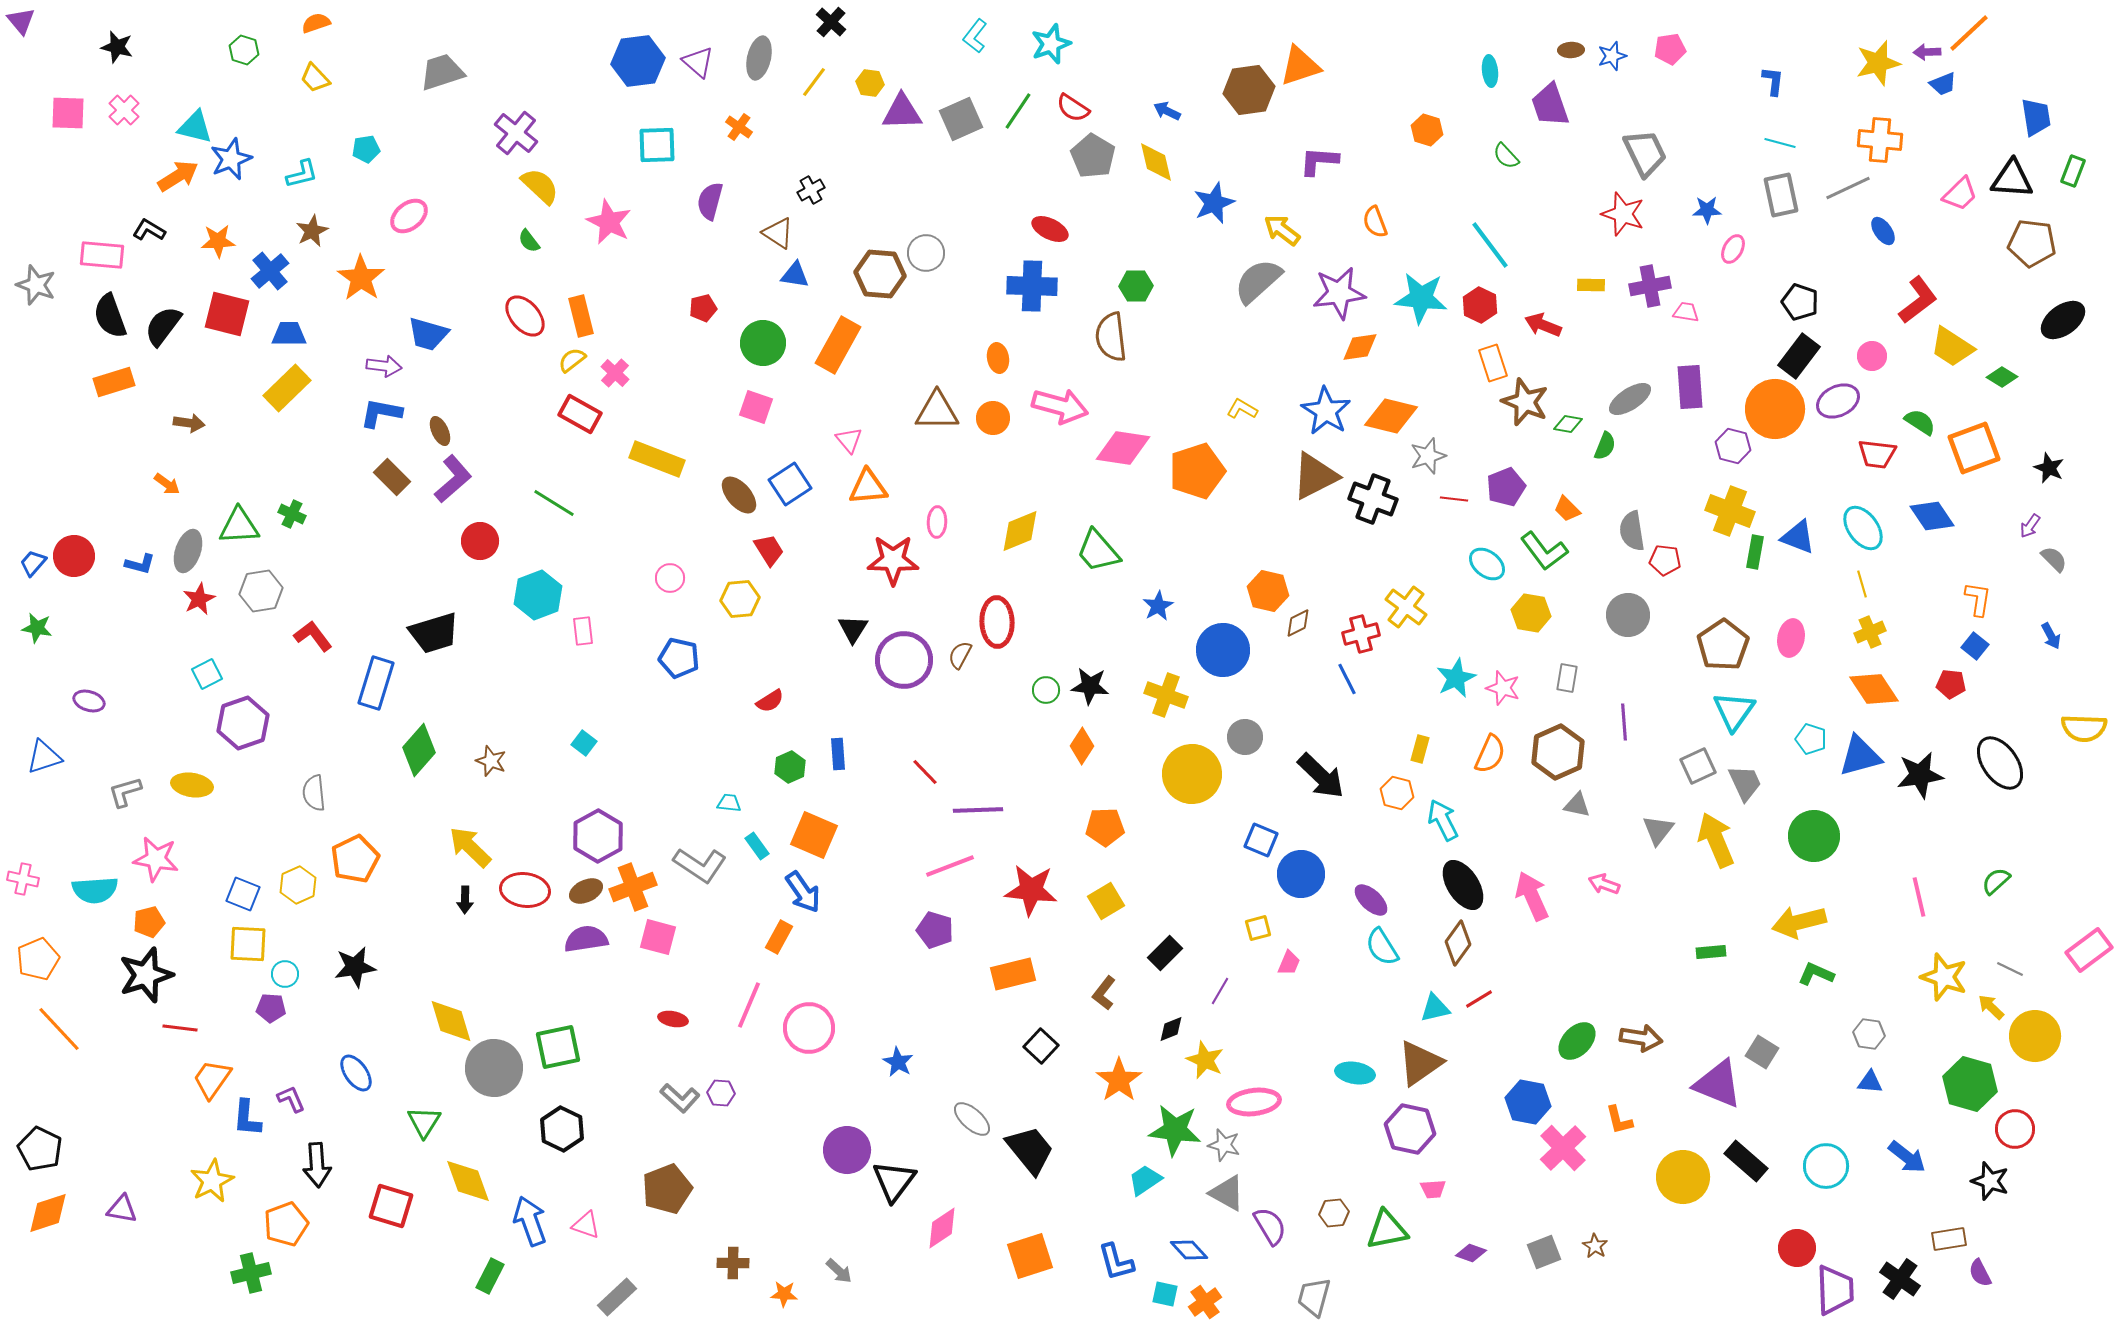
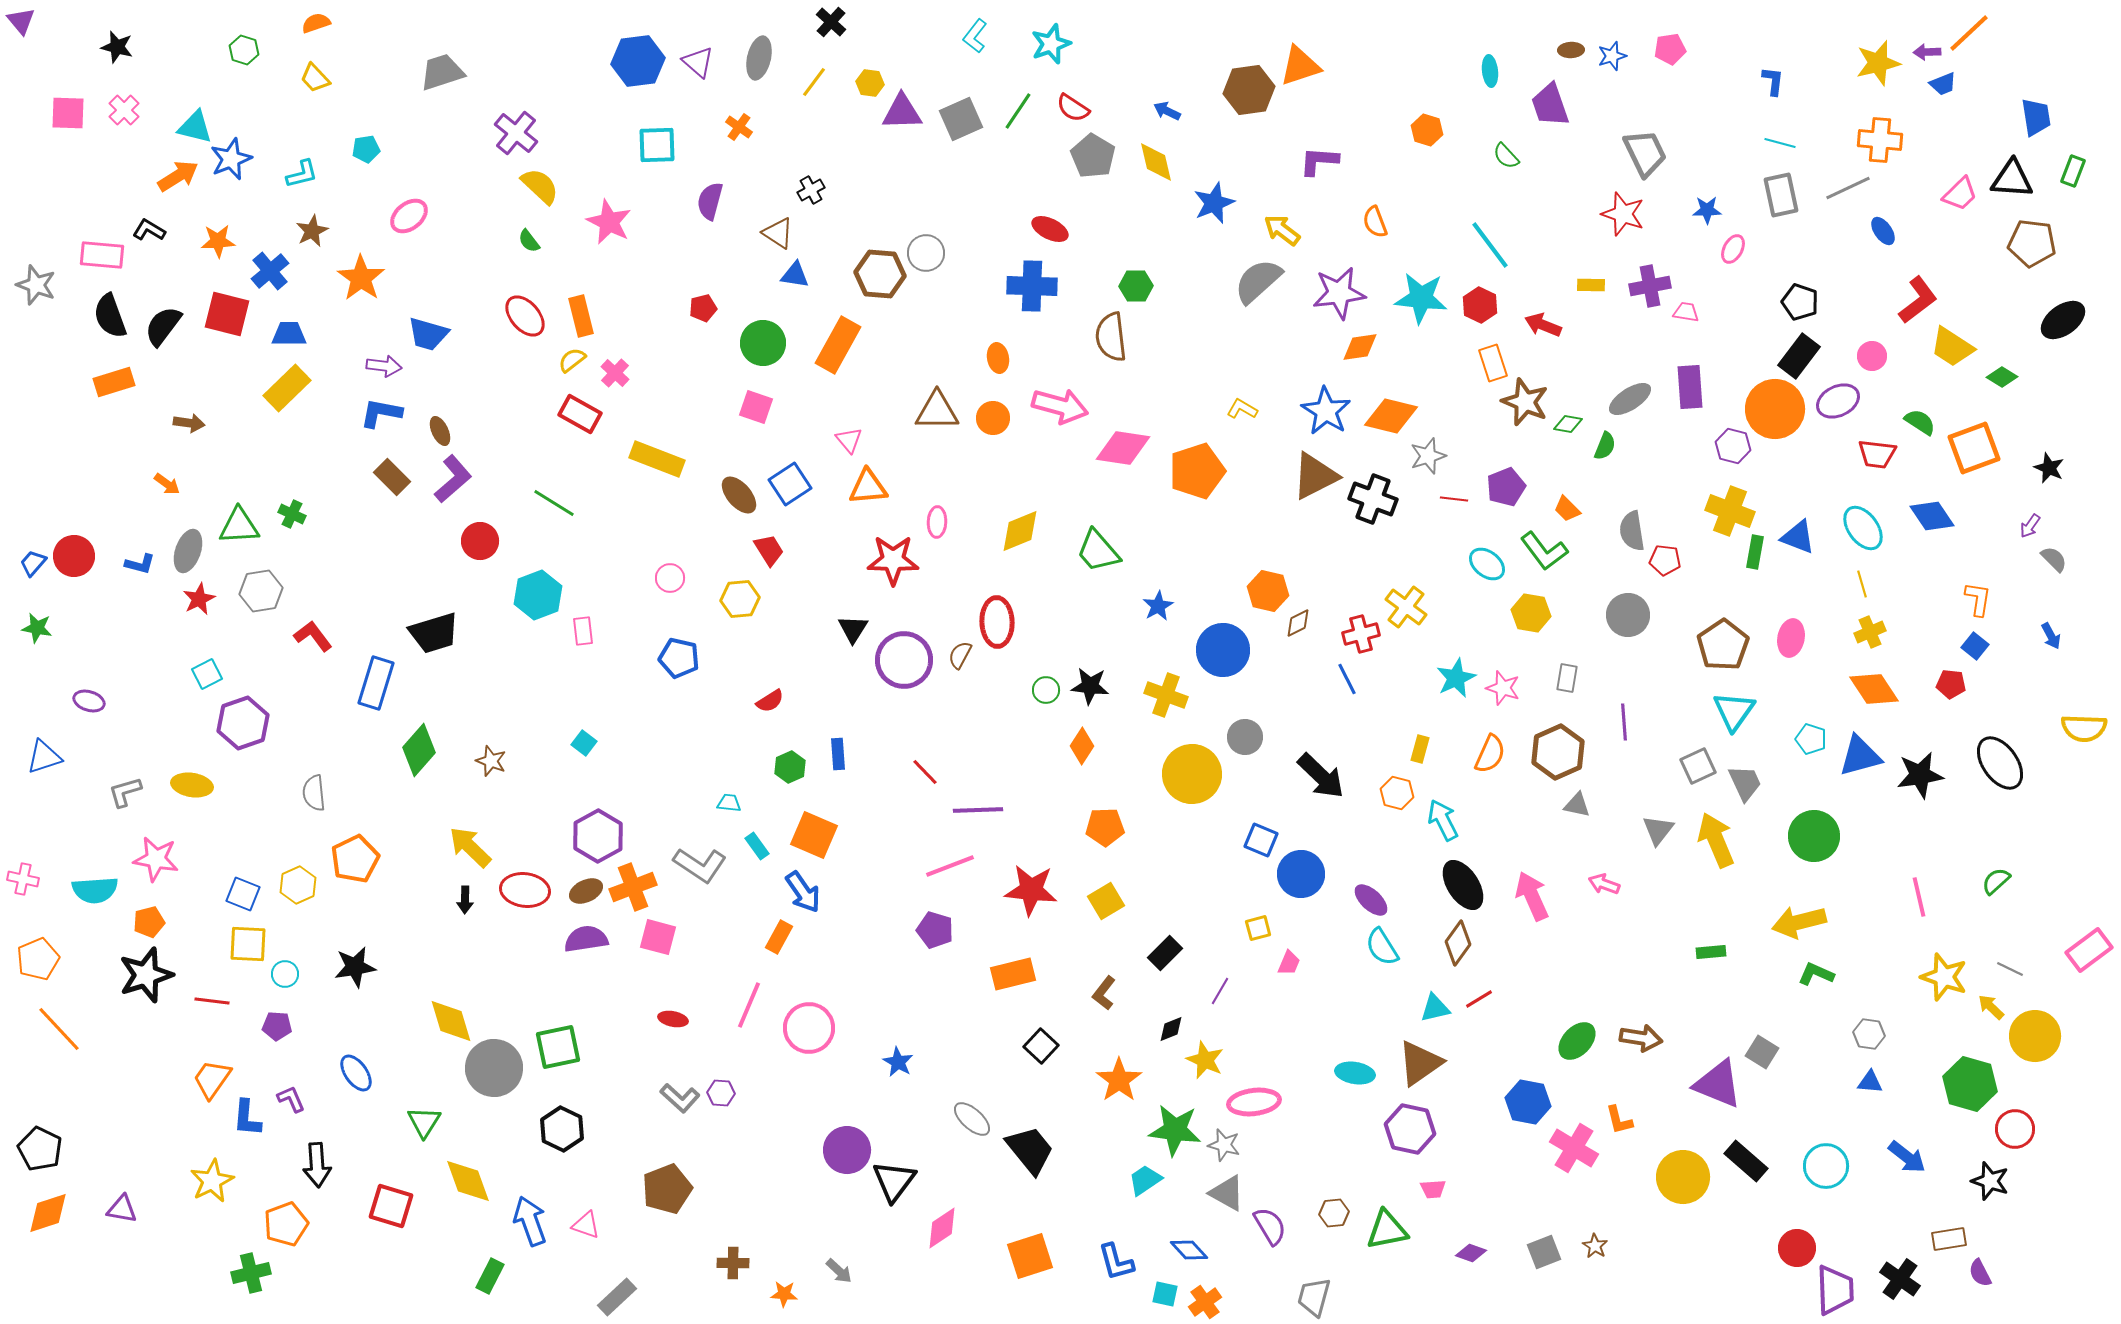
purple pentagon at (271, 1008): moved 6 px right, 18 px down
red line at (180, 1028): moved 32 px right, 27 px up
pink cross at (1563, 1148): moved 11 px right; rotated 15 degrees counterclockwise
